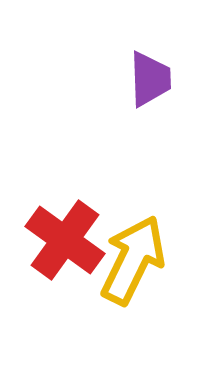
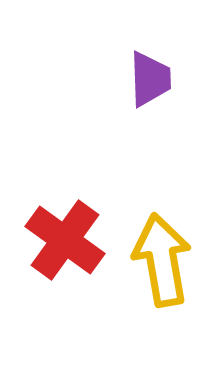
yellow arrow: moved 29 px right; rotated 36 degrees counterclockwise
